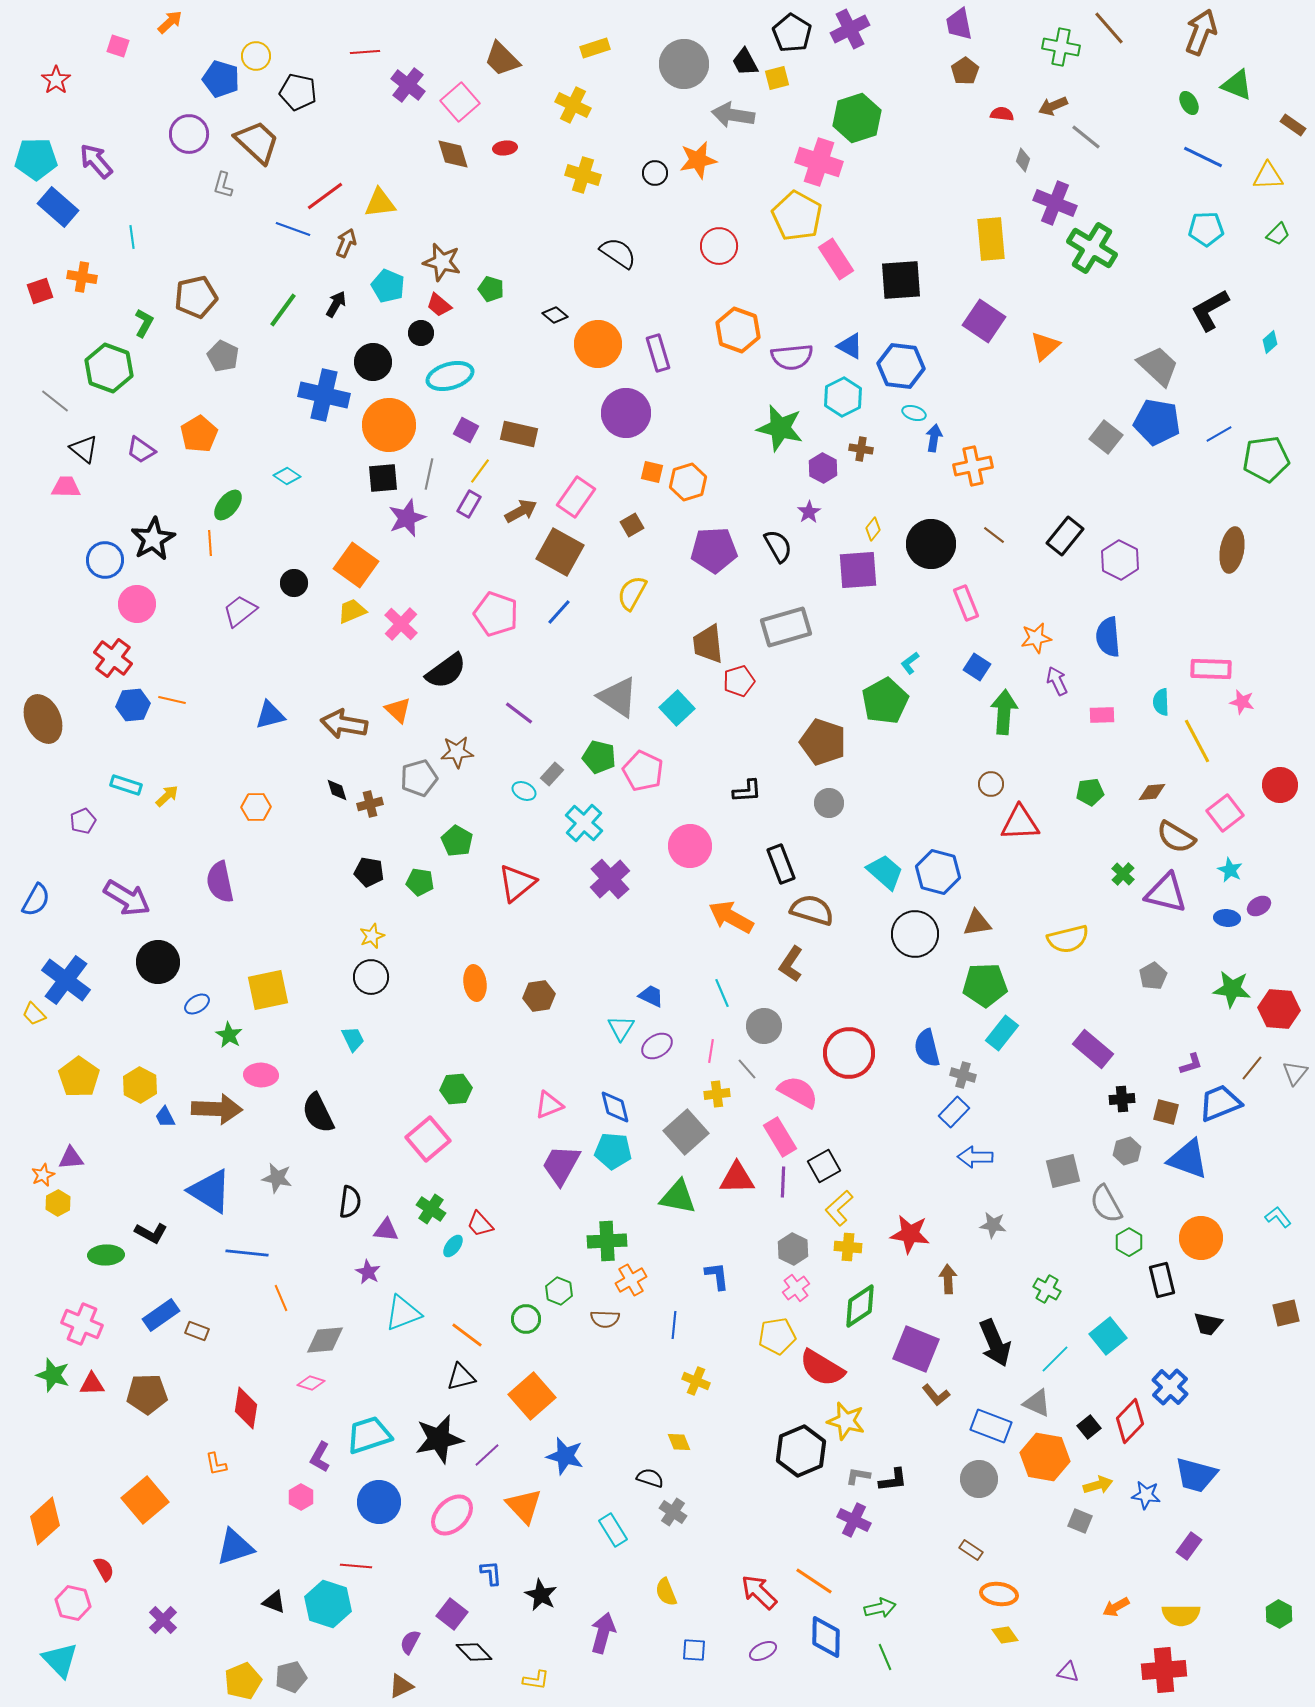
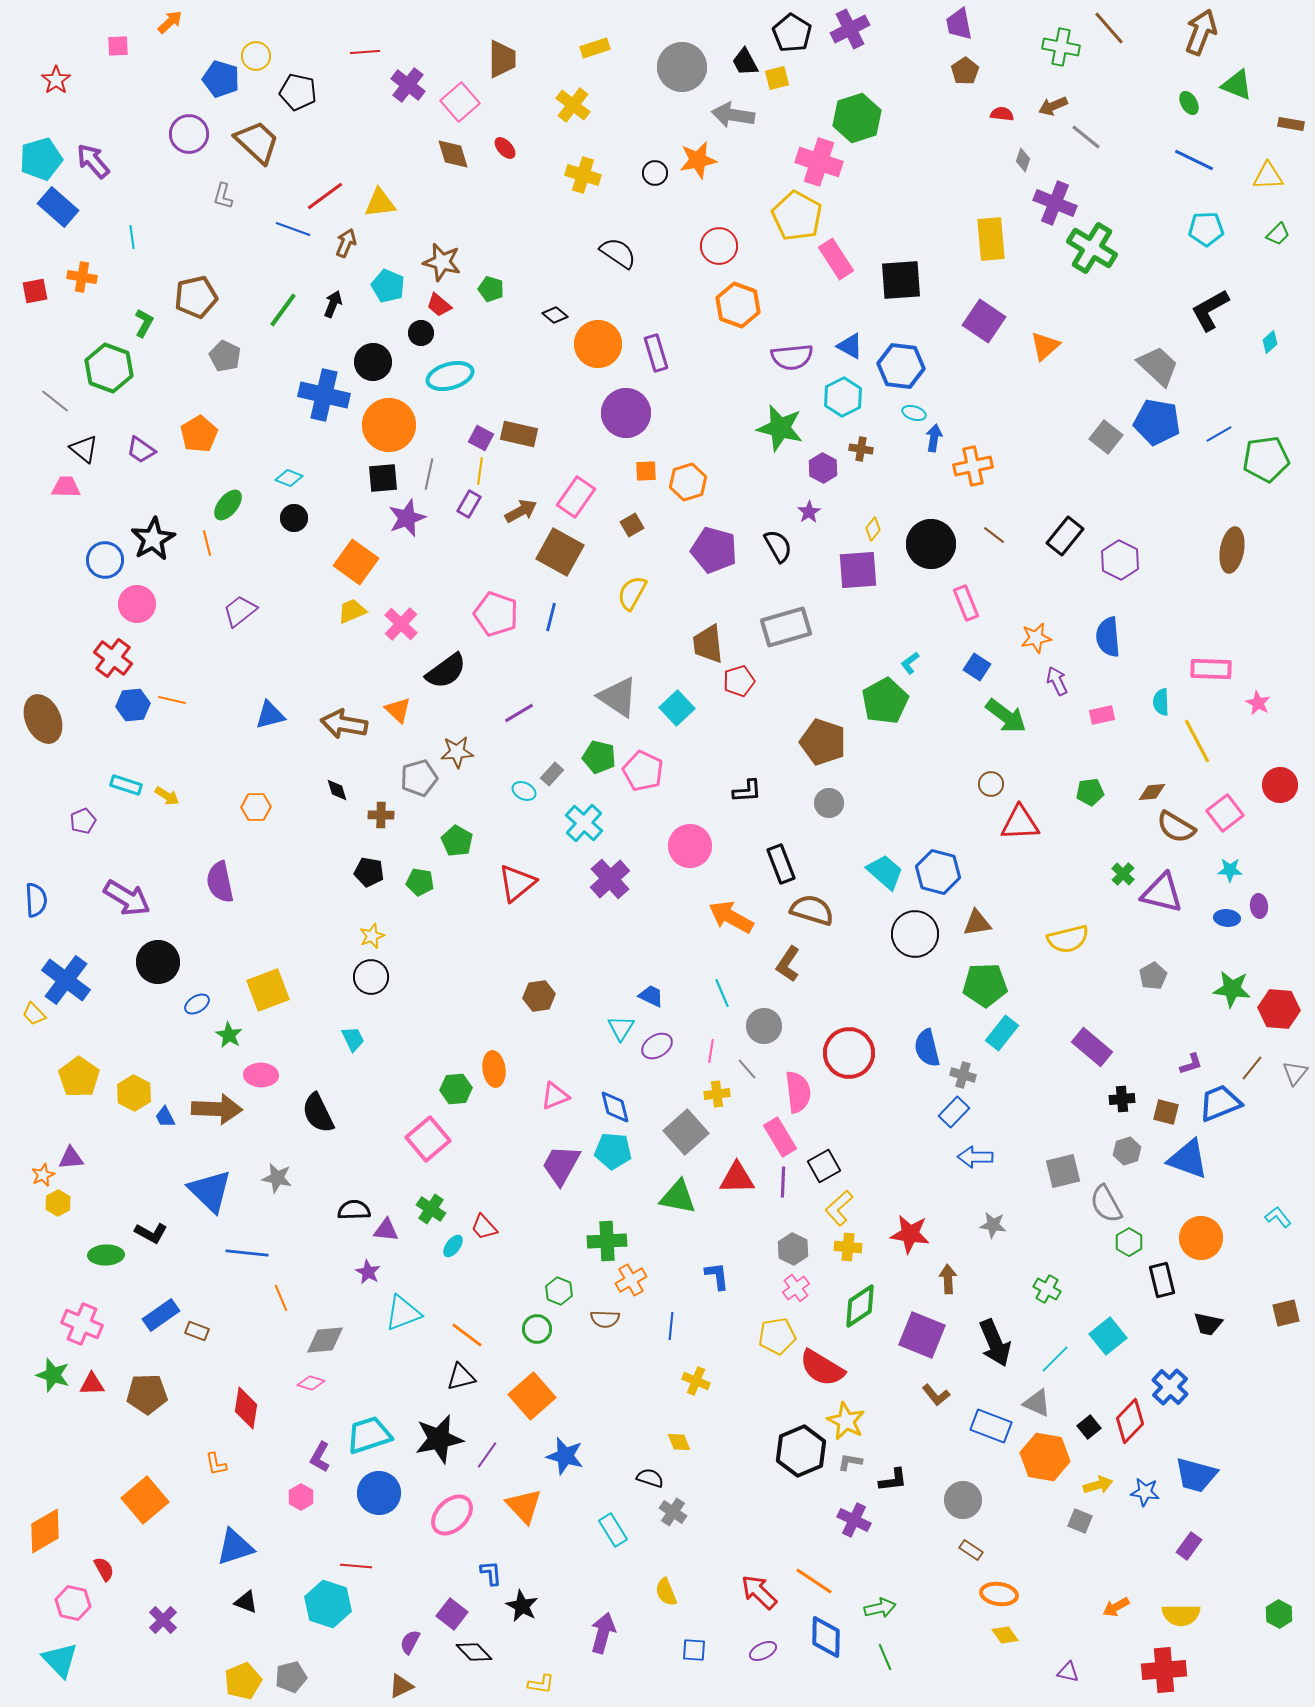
pink square at (118, 46): rotated 20 degrees counterclockwise
brown trapezoid at (502, 59): rotated 135 degrees counterclockwise
gray circle at (684, 64): moved 2 px left, 3 px down
yellow cross at (573, 105): rotated 12 degrees clockwise
brown rectangle at (1293, 125): moved 2 px left, 1 px up; rotated 25 degrees counterclockwise
red ellipse at (505, 148): rotated 55 degrees clockwise
blue line at (1203, 157): moved 9 px left, 3 px down
cyan pentagon at (36, 159): moved 5 px right; rotated 15 degrees counterclockwise
purple arrow at (96, 161): moved 3 px left
gray L-shape at (223, 185): moved 11 px down
red square at (40, 291): moved 5 px left; rotated 8 degrees clockwise
black arrow at (336, 304): moved 3 px left; rotated 8 degrees counterclockwise
orange hexagon at (738, 330): moved 25 px up
purple rectangle at (658, 353): moved 2 px left
gray pentagon at (223, 356): moved 2 px right
purple square at (466, 430): moved 15 px right, 8 px down
yellow line at (480, 471): rotated 28 degrees counterclockwise
orange square at (652, 472): moved 6 px left, 1 px up; rotated 15 degrees counterclockwise
cyan diamond at (287, 476): moved 2 px right, 2 px down; rotated 12 degrees counterclockwise
orange line at (210, 543): moved 3 px left; rotated 10 degrees counterclockwise
purple pentagon at (714, 550): rotated 18 degrees clockwise
orange square at (356, 565): moved 3 px up
black circle at (294, 583): moved 65 px up
blue line at (559, 612): moved 8 px left, 5 px down; rotated 28 degrees counterclockwise
pink star at (1242, 702): moved 16 px right, 1 px down; rotated 15 degrees clockwise
green arrow at (1004, 712): moved 2 px right, 4 px down; rotated 123 degrees clockwise
purple line at (519, 713): rotated 68 degrees counterclockwise
pink rectangle at (1102, 715): rotated 10 degrees counterclockwise
yellow arrow at (167, 796): rotated 75 degrees clockwise
brown cross at (370, 804): moved 11 px right, 11 px down; rotated 15 degrees clockwise
brown semicircle at (1176, 837): moved 10 px up
cyan star at (1230, 870): rotated 25 degrees counterclockwise
purple triangle at (1166, 893): moved 4 px left
blue semicircle at (36, 900): rotated 32 degrees counterclockwise
purple ellipse at (1259, 906): rotated 65 degrees counterclockwise
brown L-shape at (791, 964): moved 3 px left
orange ellipse at (475, 983): moved 19 px right, 86 px down
yellow square at (268, 990): rotated 9 degrees counterclockwise
purple rectangle at (1093, 1049): moved 1 px left, 2 px up
yellow hexagon at (140, 1085): moved 6 px left, 8 px down
pink semicircle at (798, 1092): rotated 54 degrees clockwise
pink triangle at (549, 1105): moved 6 px right, 9 px up
blue triangle at (210, 1191): rotated 12 degrees clockwise
black semicircle at (350, 1202): moved 4 px right, 8 px down; rotated 100 degrees counterclockwise
red trapezoid at (480, 1224): moved 4 px right, 3 px down
green circle at (526, 1319): moved 11 px right, 10 px down
blue line at (674, 1325): moved 3 px left, 1 px down
purple square at (916, 1349): moved 6 px right, 14 px up
yellow star at (846, 1421): rotated 12 degrees clockwise
purple line at (487, 1455): rotated 12 degrees counterclockwise
gray L-shape at (858, 1476): moved 8 px left, 14 px up
gray circle at (979, 1479): moved 16 px left, 21 px down
blue star at (1146, 1495): moved 1 px left, 3 px up
blue circle at (379, 1502): moved 9 px up
orange diamond at (45, 1521): moved 10 px down; rotated 12 degrees clockwise
black star at (541, 1595): moved 19 px left, 11 px down
black triangle at (274, 1602): moved 28 px left
yellow L-shape at (536, 1680): moved 5 px right, 4 px down
